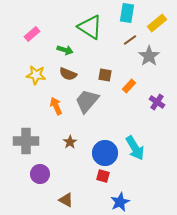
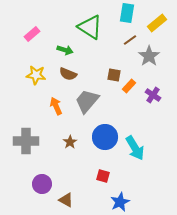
brown square: moved 9 px right
purple cross: moved 4 px left, 7 px up
blue circle: moved 16 px up
purple circle: moved 2 px right, 10 px down
